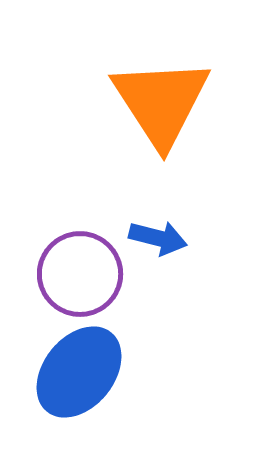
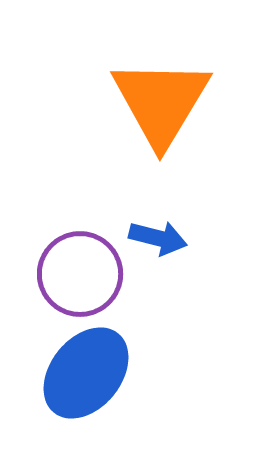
orange triangle: rotated 4 degrees clockwise
blue ellipse: moved 7 px right, 1 px down
